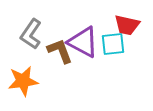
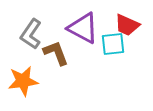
red trapezoid: rotated 12 degrees clockwise
purple triangle: moved 14 px up
brown L-shape: moved 4 px left, 2 px down
